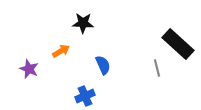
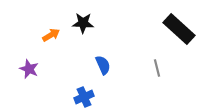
black rectangle: moved 1 px right, 15 px up
orange arrow: moved 10 px left, 16 px up
blue cross: moved 1 px left, 1 px down
